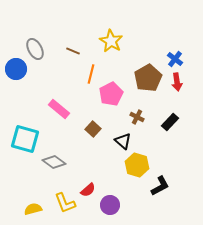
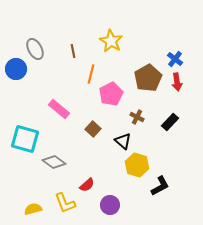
brown line: rotated 56 degrees clockwise
red semicircle: moved 1 px left, 5 px up
